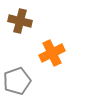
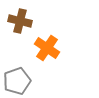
orange cross: moved 5 px left, 5 px up; rotated 30 degrees counterclockwise
